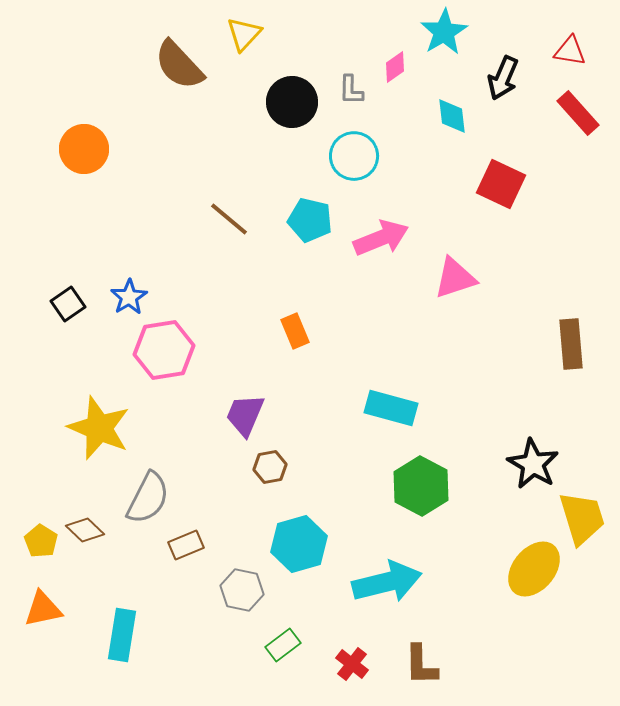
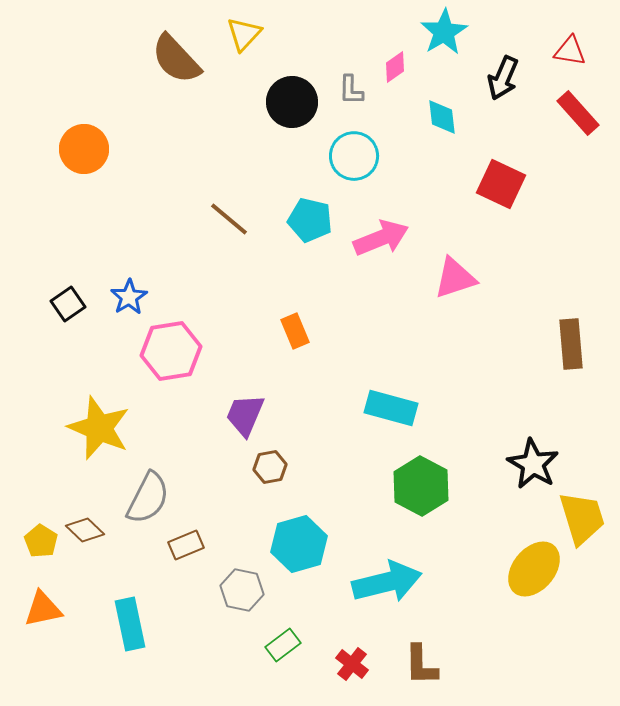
brown semicircle at (179, 65): moved 3 px left, 6 px up
cyan diamond at (452, 116): moved 10 px left, 1 px down
pink hexagon at (164, 350): moved 7 px right, 1 px down
cyan rectangle at (122, 635): moved 8 px right, 11 px up; rotated 21 degrees counterclockwise
